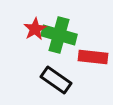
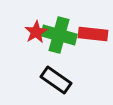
red star: moved 1 px right, 3 px down
red rectangle: moved 23 px up
